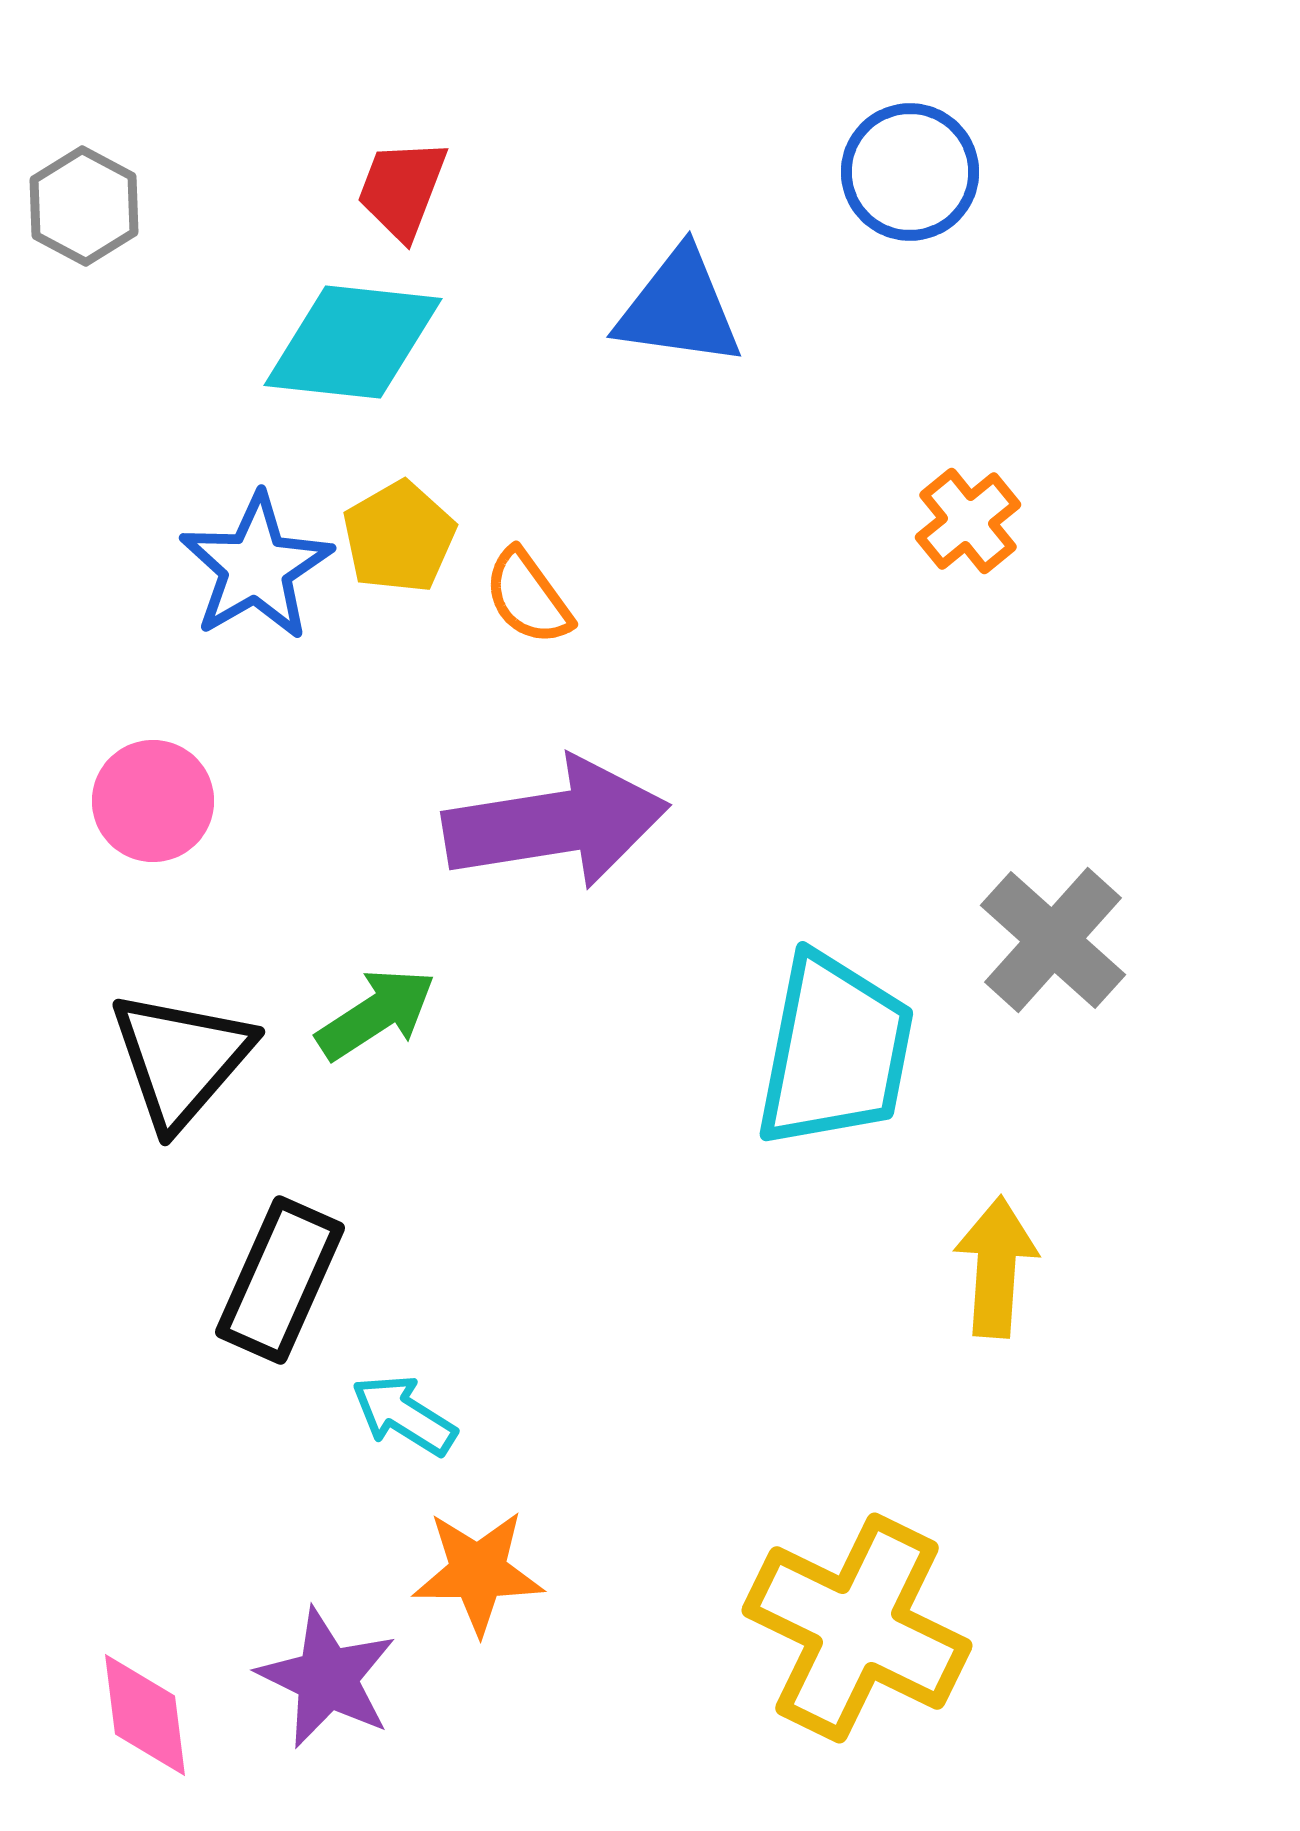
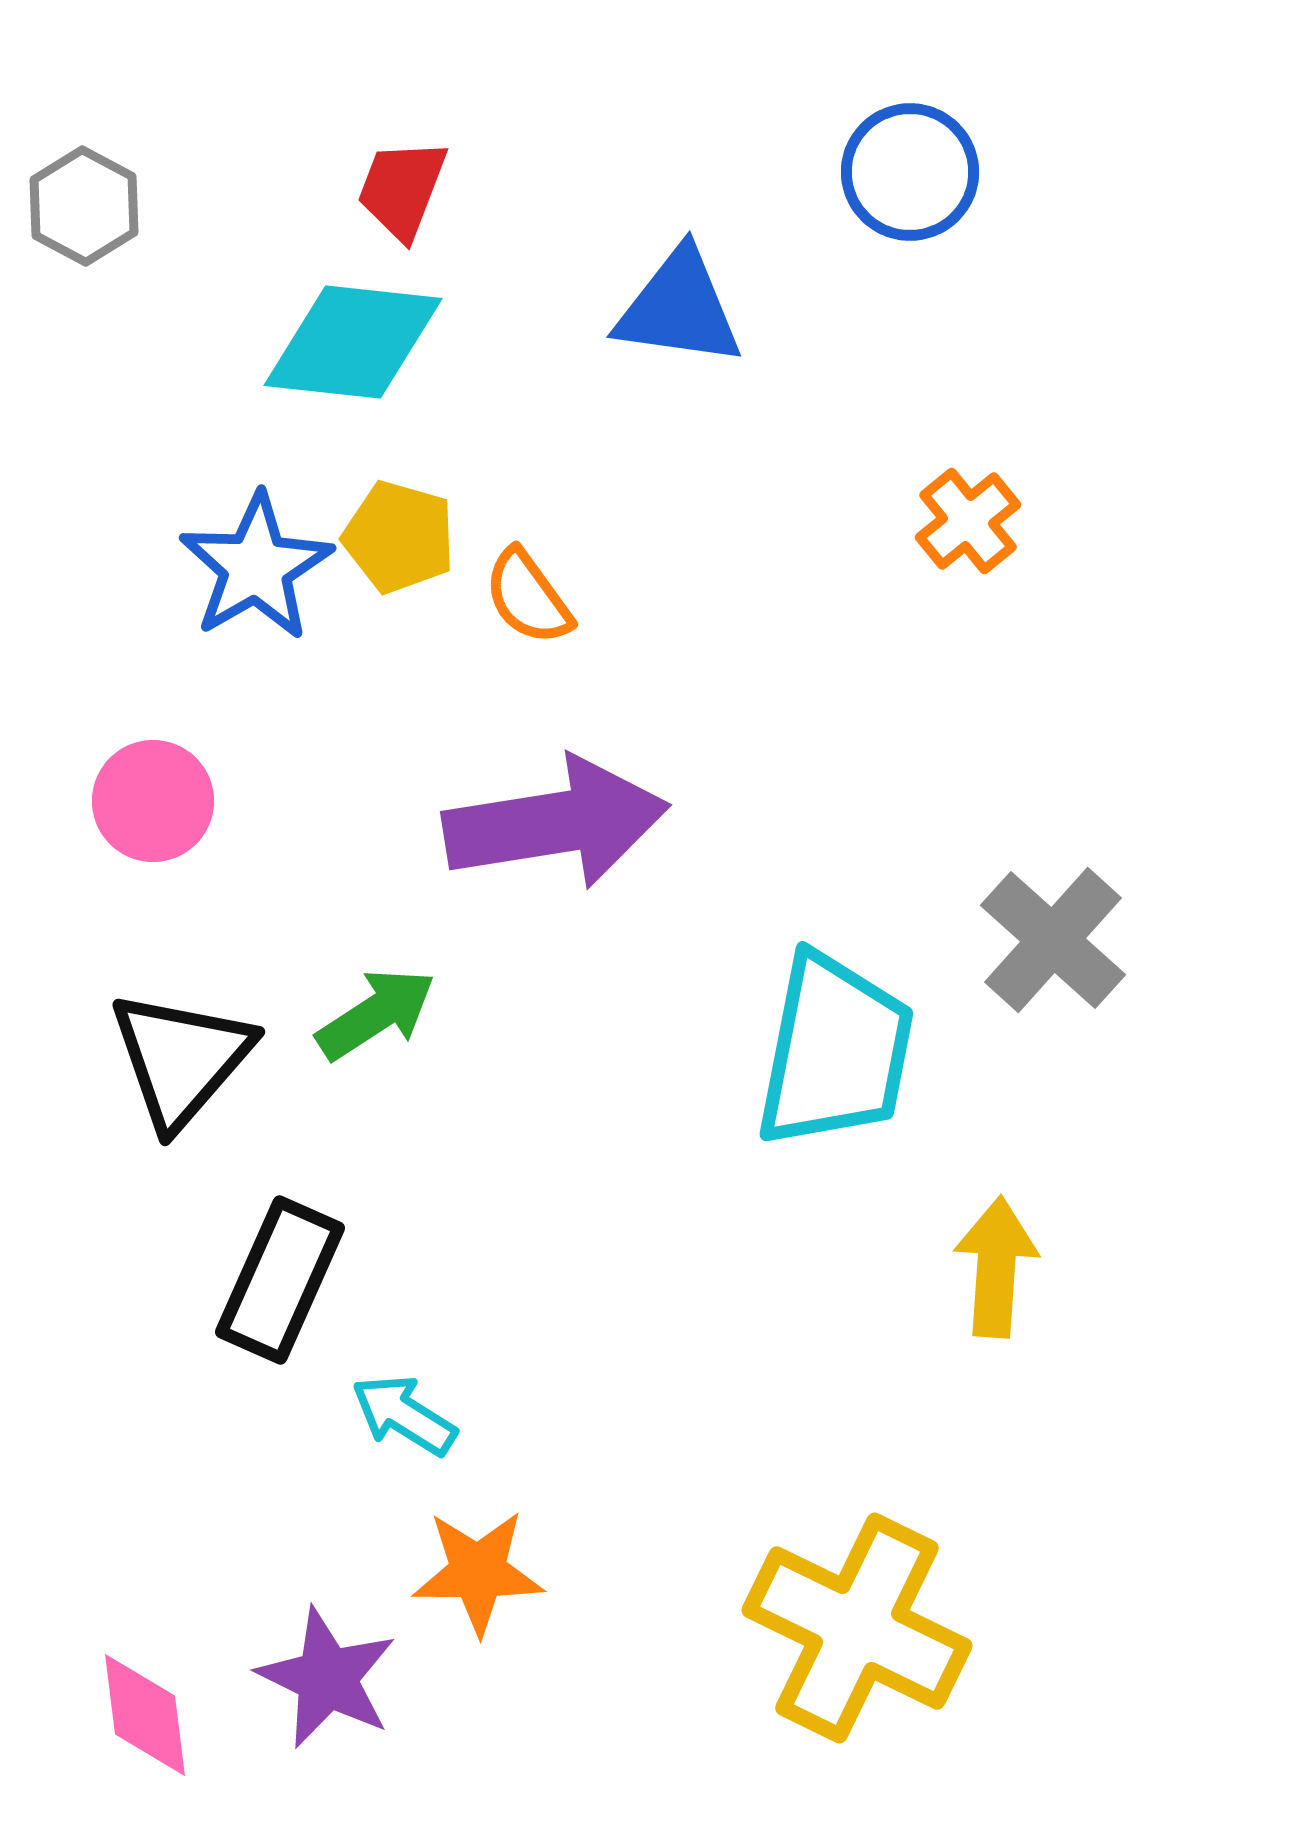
yellow pentagon: rotated 26 degrees counterclockwise
